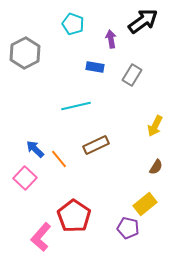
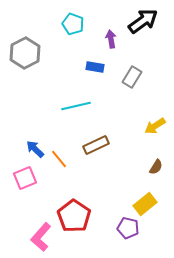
gray rectangle: moved 2 px down
yellow arrow: rotated 30 degrees clockwise
pink square: rotated 25 degrees clockwise
